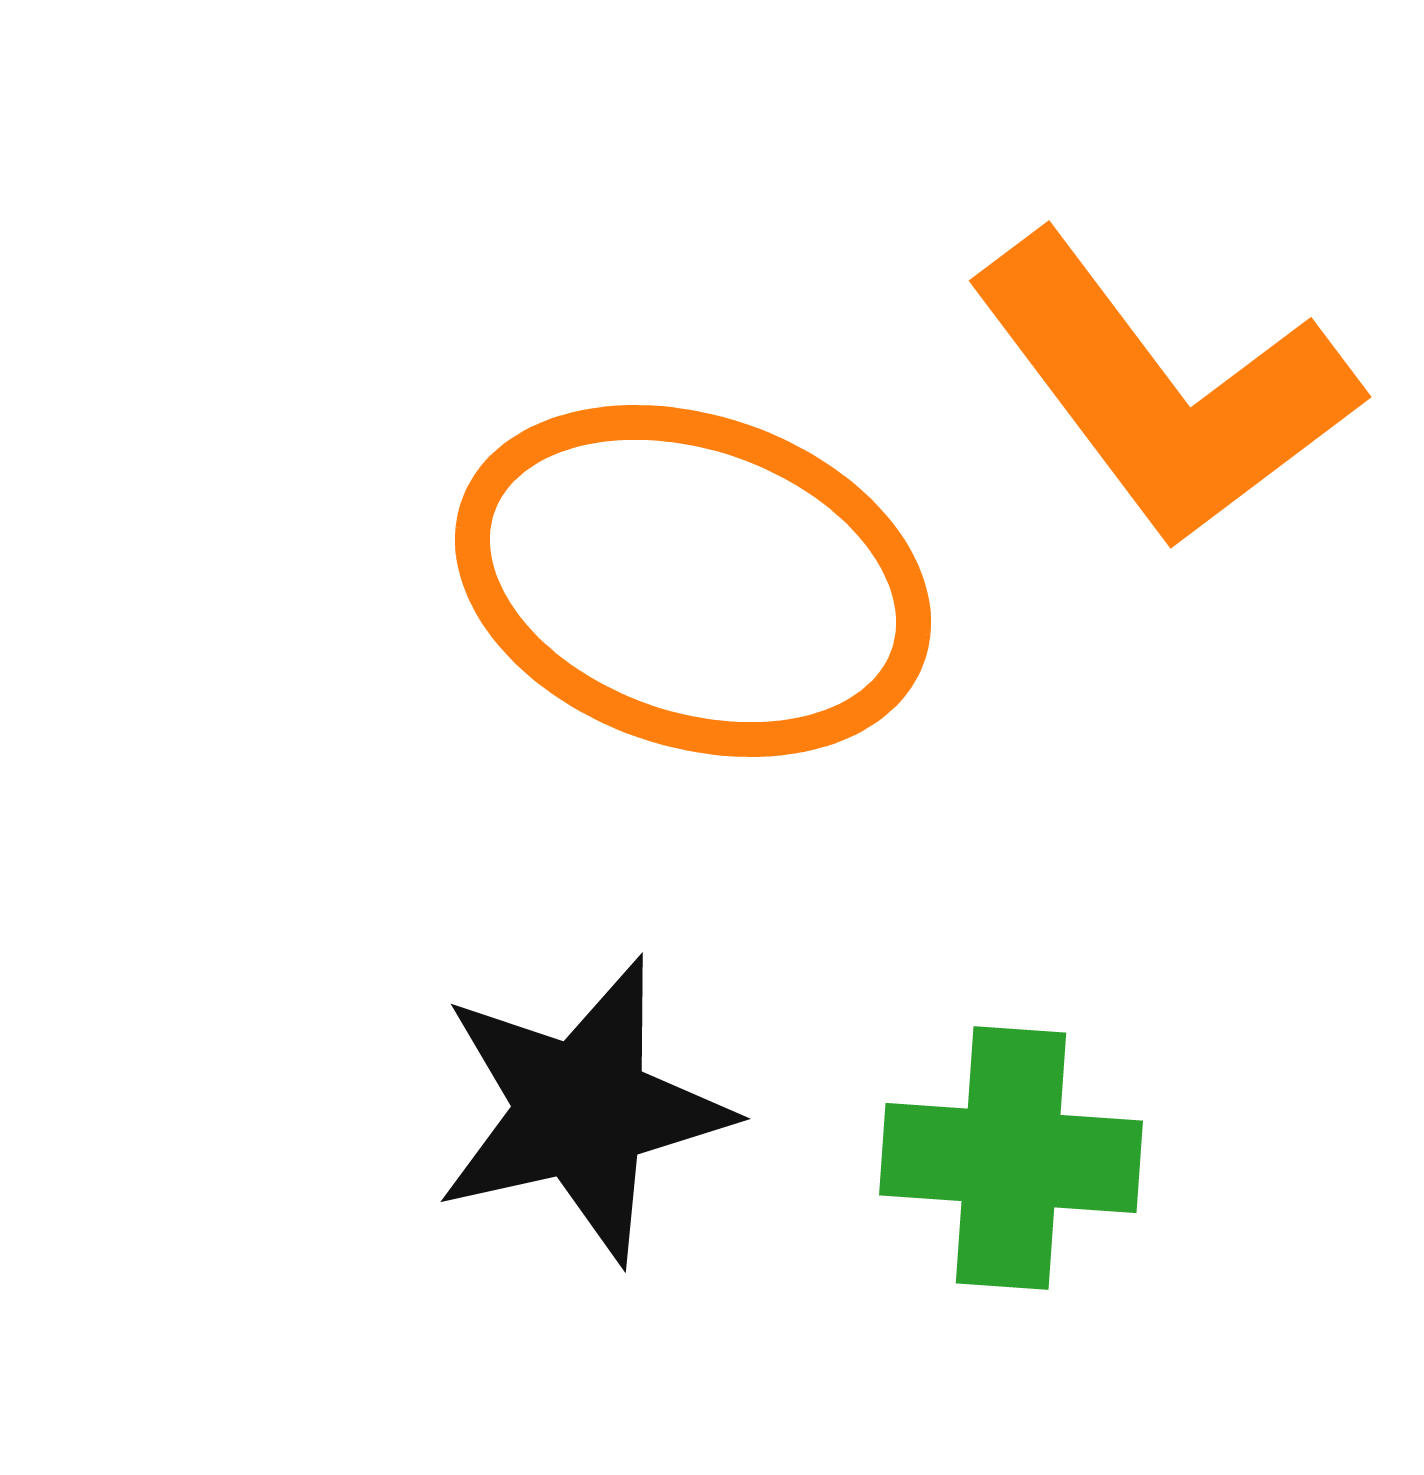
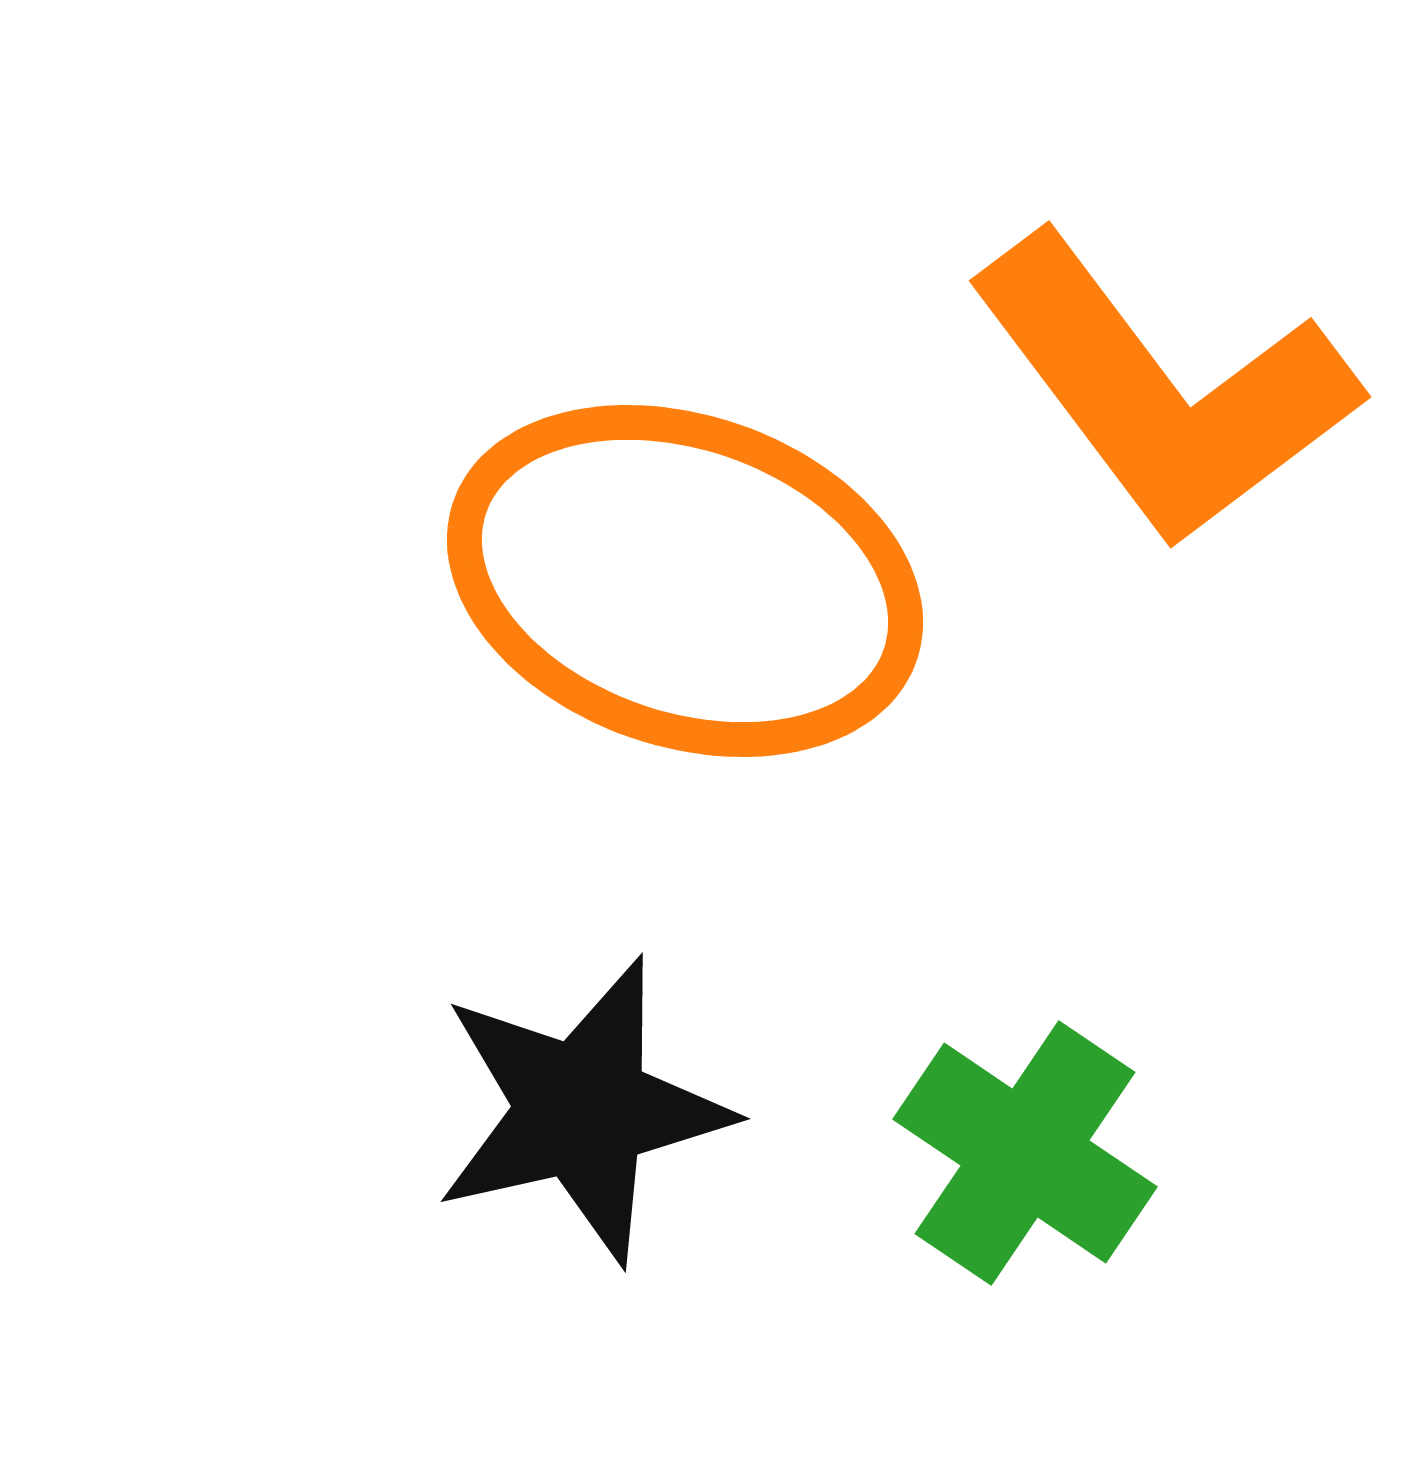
orange ellipse: moved 8 px left
green cross: moved 14 px right, 5 px up; rotated 30 degrees clockwise
